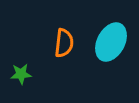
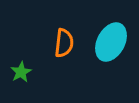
green star: moved 2 px up; rotated 25 degrees counterclockwise
